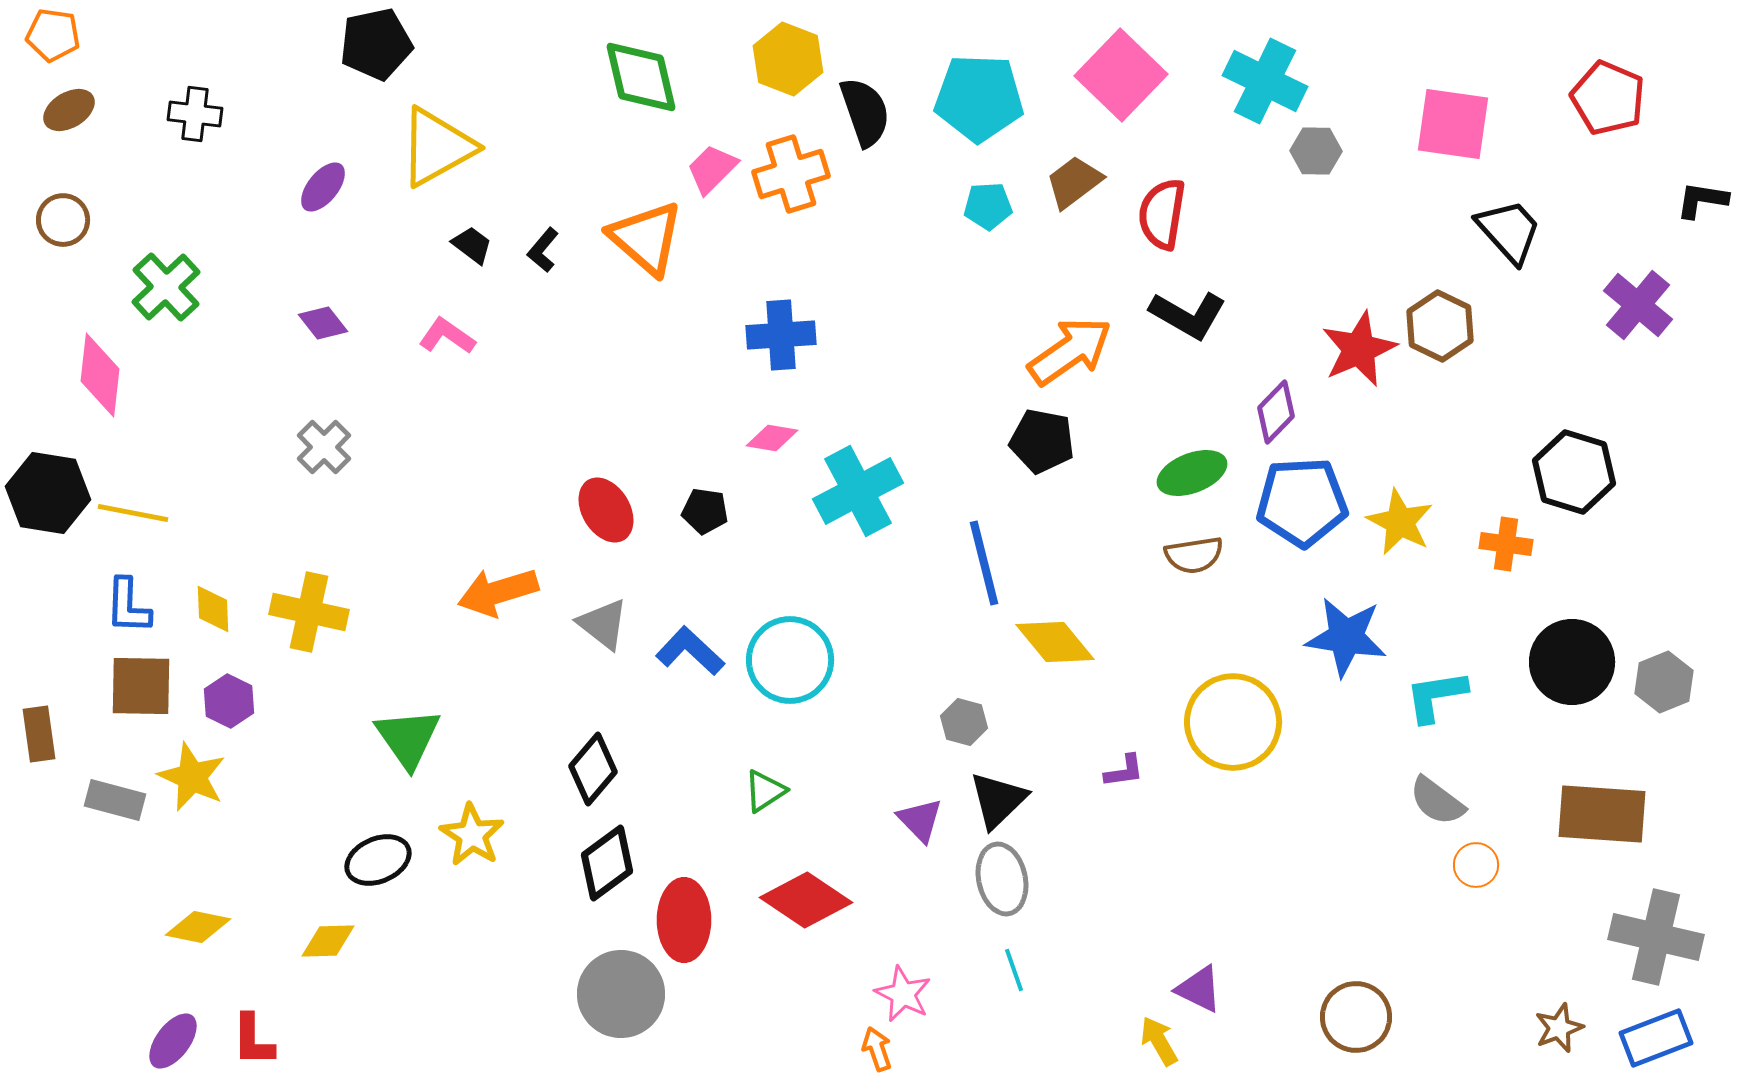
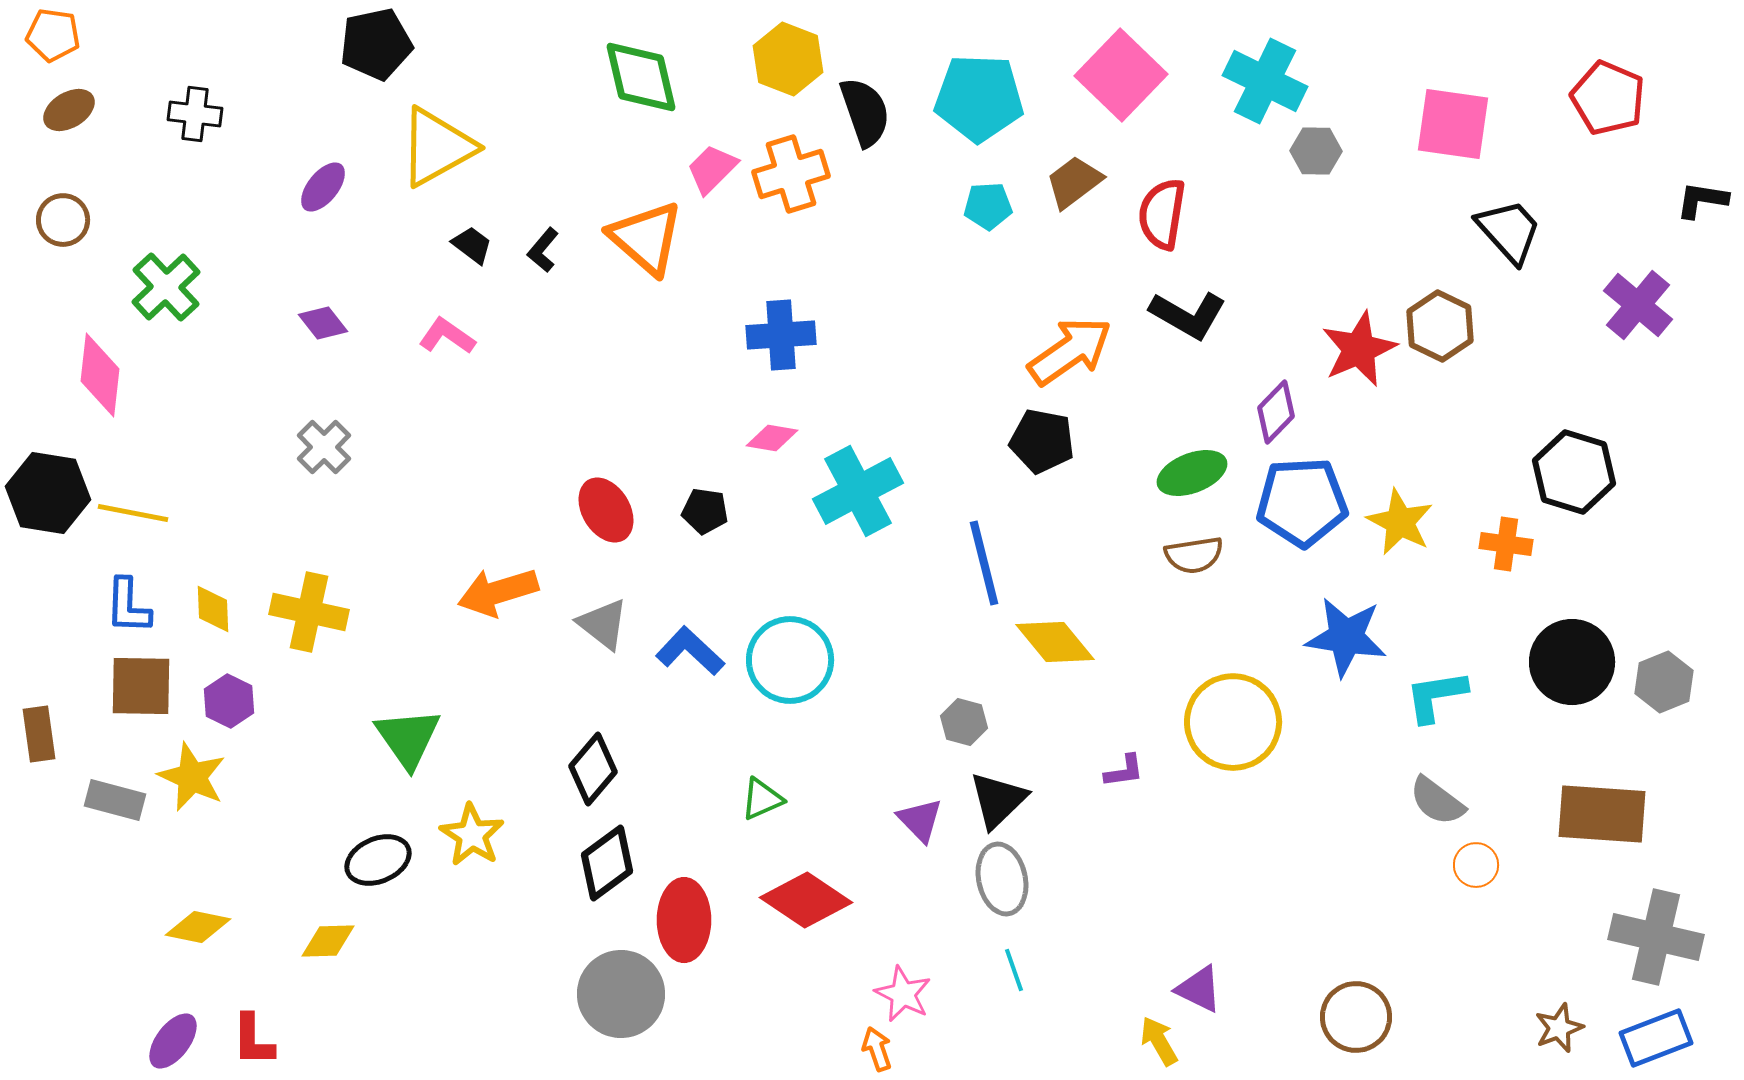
green triangle at (765, 791): moved 3 px left, 8 px down; rotated 9 degrees clockwise
